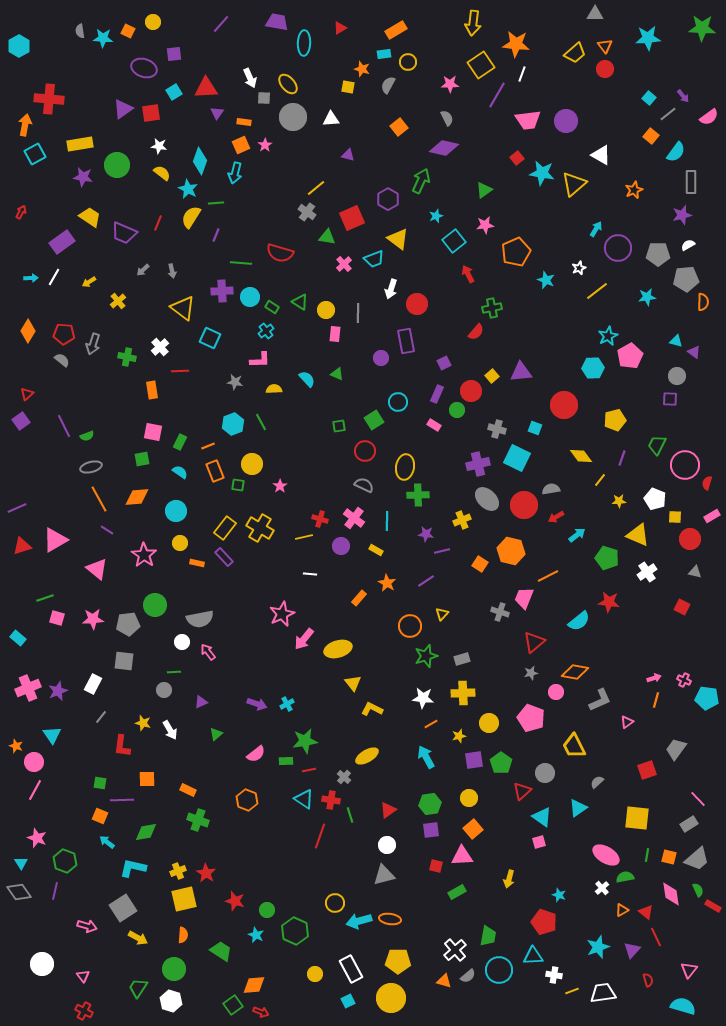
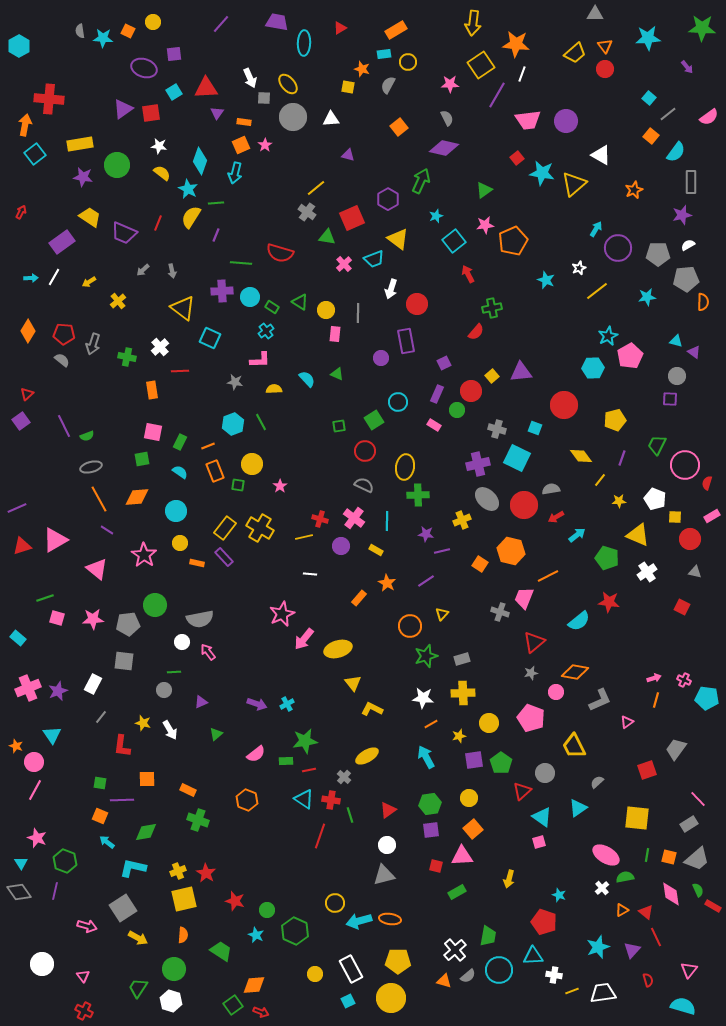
purple arrow at (683, 96): moved 4 px right, 29 px up
cyan square at (35, 154): rotated 10 degrees counterclockwise
orange pentagon at (516, 252): moved 3 px left, 11 px up
